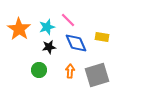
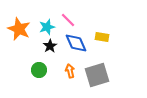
orange star: rotated 10 degrees counterclockwise
black star: moved 1 px right, 1 px up; rotated 24 degrees counterclockwise
orange arrow: rotated 16 degrees counterclockwise
